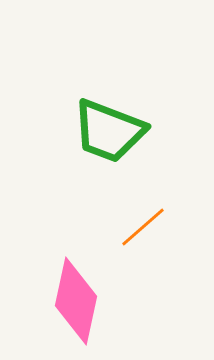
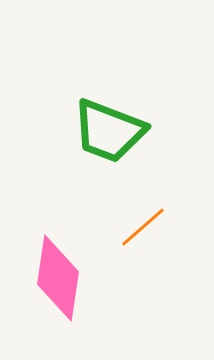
pink diamond: moved 18 px left, 23 px up; rotated 4 degrees counterclockwise
